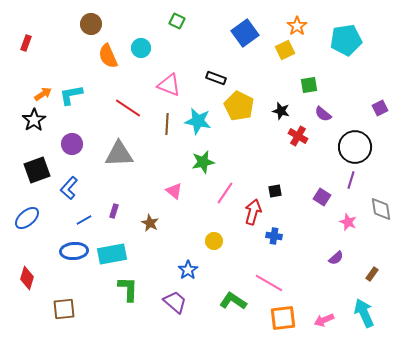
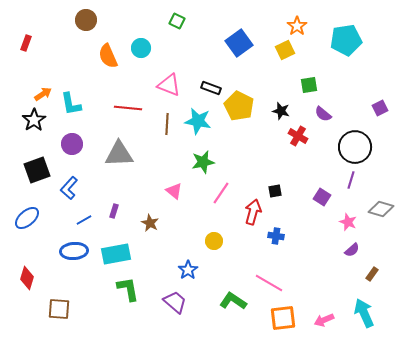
brown circle at (91, 24): moved 5 px left, 4 px up
blue square at (245, 33): moved 6 px left, 10 px down
black rectangle at (216, 78): moved 5 px left, 10 px down
cyan L-shape at (71, 95): moved 9 px down; rotated 90 degrees counterclockwise
red line at (128, 108): rotated 28 degrees counterclockwise
pink line at (225, 193): moved 4 px left
gray diamond at (381, 209): rotated 65 degrees counterclockwise
blue cross at (274, 236): moved 2 px right
cyan rectangle at (112, 254): moved 4 px right
purple semicircle at (336, 258): moved 16 px right, 8 px up
green L-shape at (128, 289): rotated 12 degrees counterclockwise
brown square at (64, 309): moved 5 px left; rotated 10 degrees clockwise
